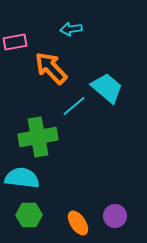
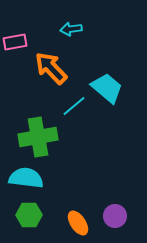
cyan semicircle: moved 4 px right
